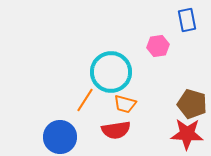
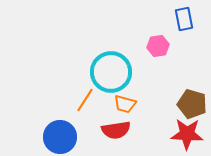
blue rectangle: moved 3 px left, 1 px up
